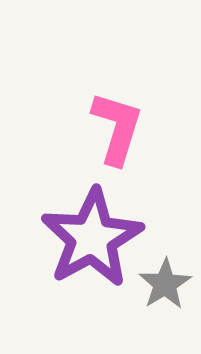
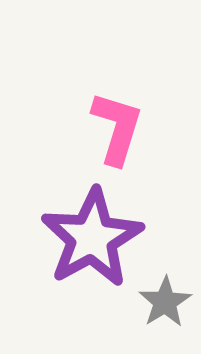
gray star: moved 18 px down
